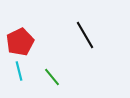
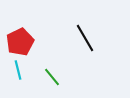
black line: moved 3 px down
cyan line: moved 1 px left, 1 px up
